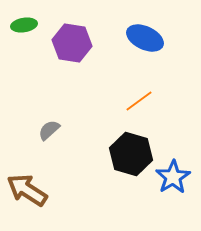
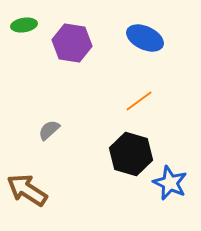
blue star: moved 3 px left, 6 px down; rotated 16 degrees counterclockwise
